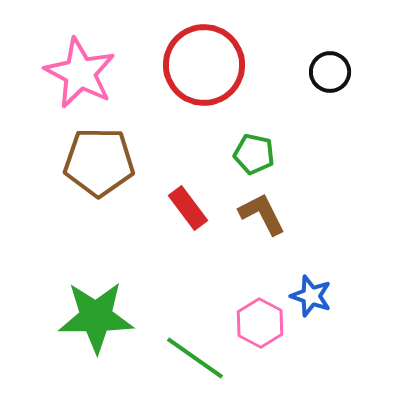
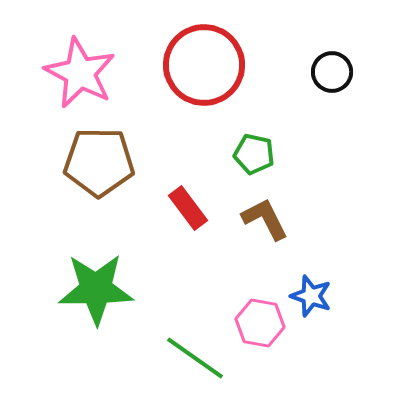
black circle: moved 2 px right
brown L-shape: moved 3 px right, 5 px down
green star: moved 28 px up
pink hexagon: rotated 18 degrees counterclockwise
